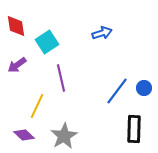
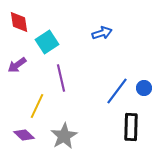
red diamond: moved 3 px right, 4 px up
black rectangle: moved 3 px left, 2 px up
